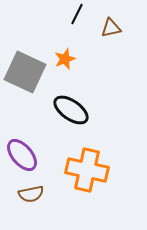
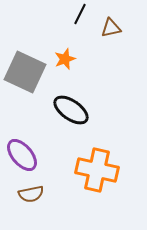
black line: moved 3 px right
orange cross: moved 10 px right
